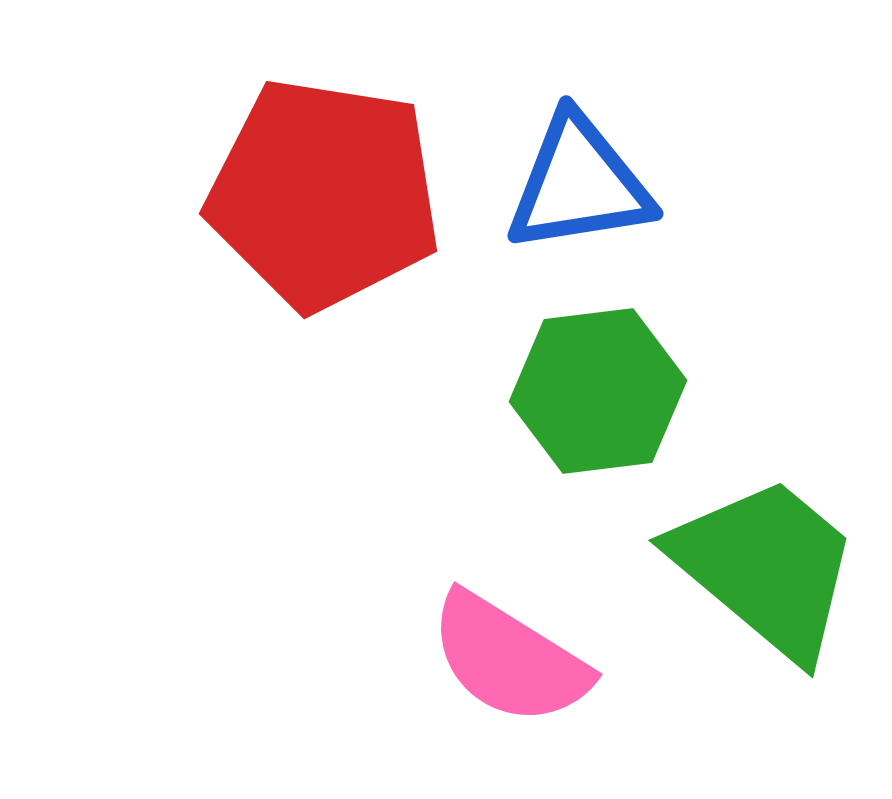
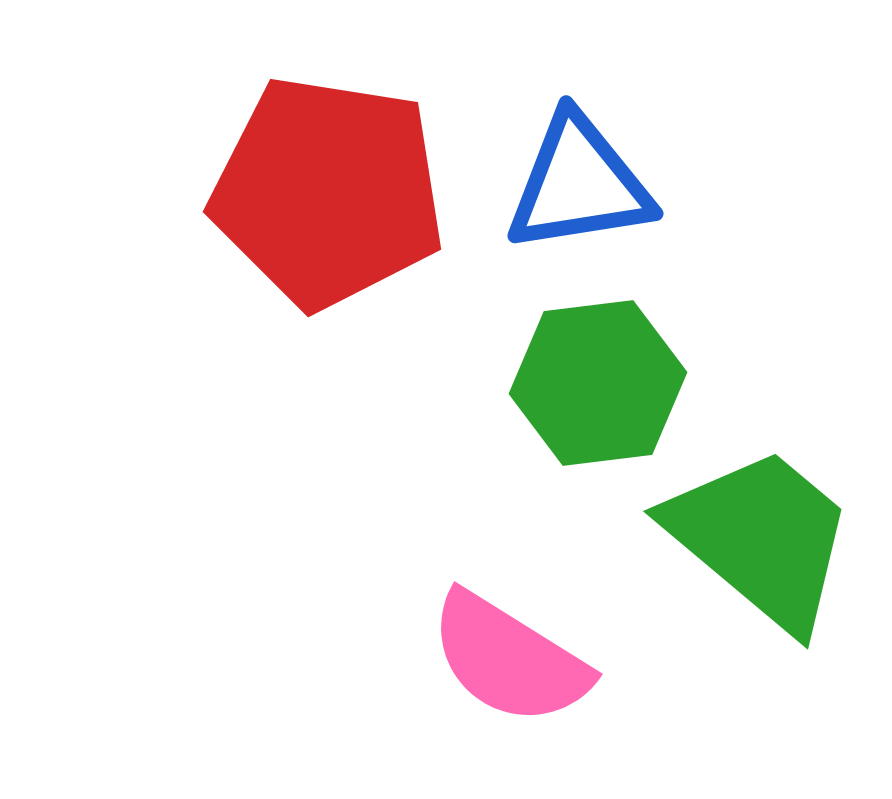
red pentagon: moved 4 px right, 2 px up
green hexagon: moved 8 px up
green trapezoid: moved 5 px left, 29 px up
